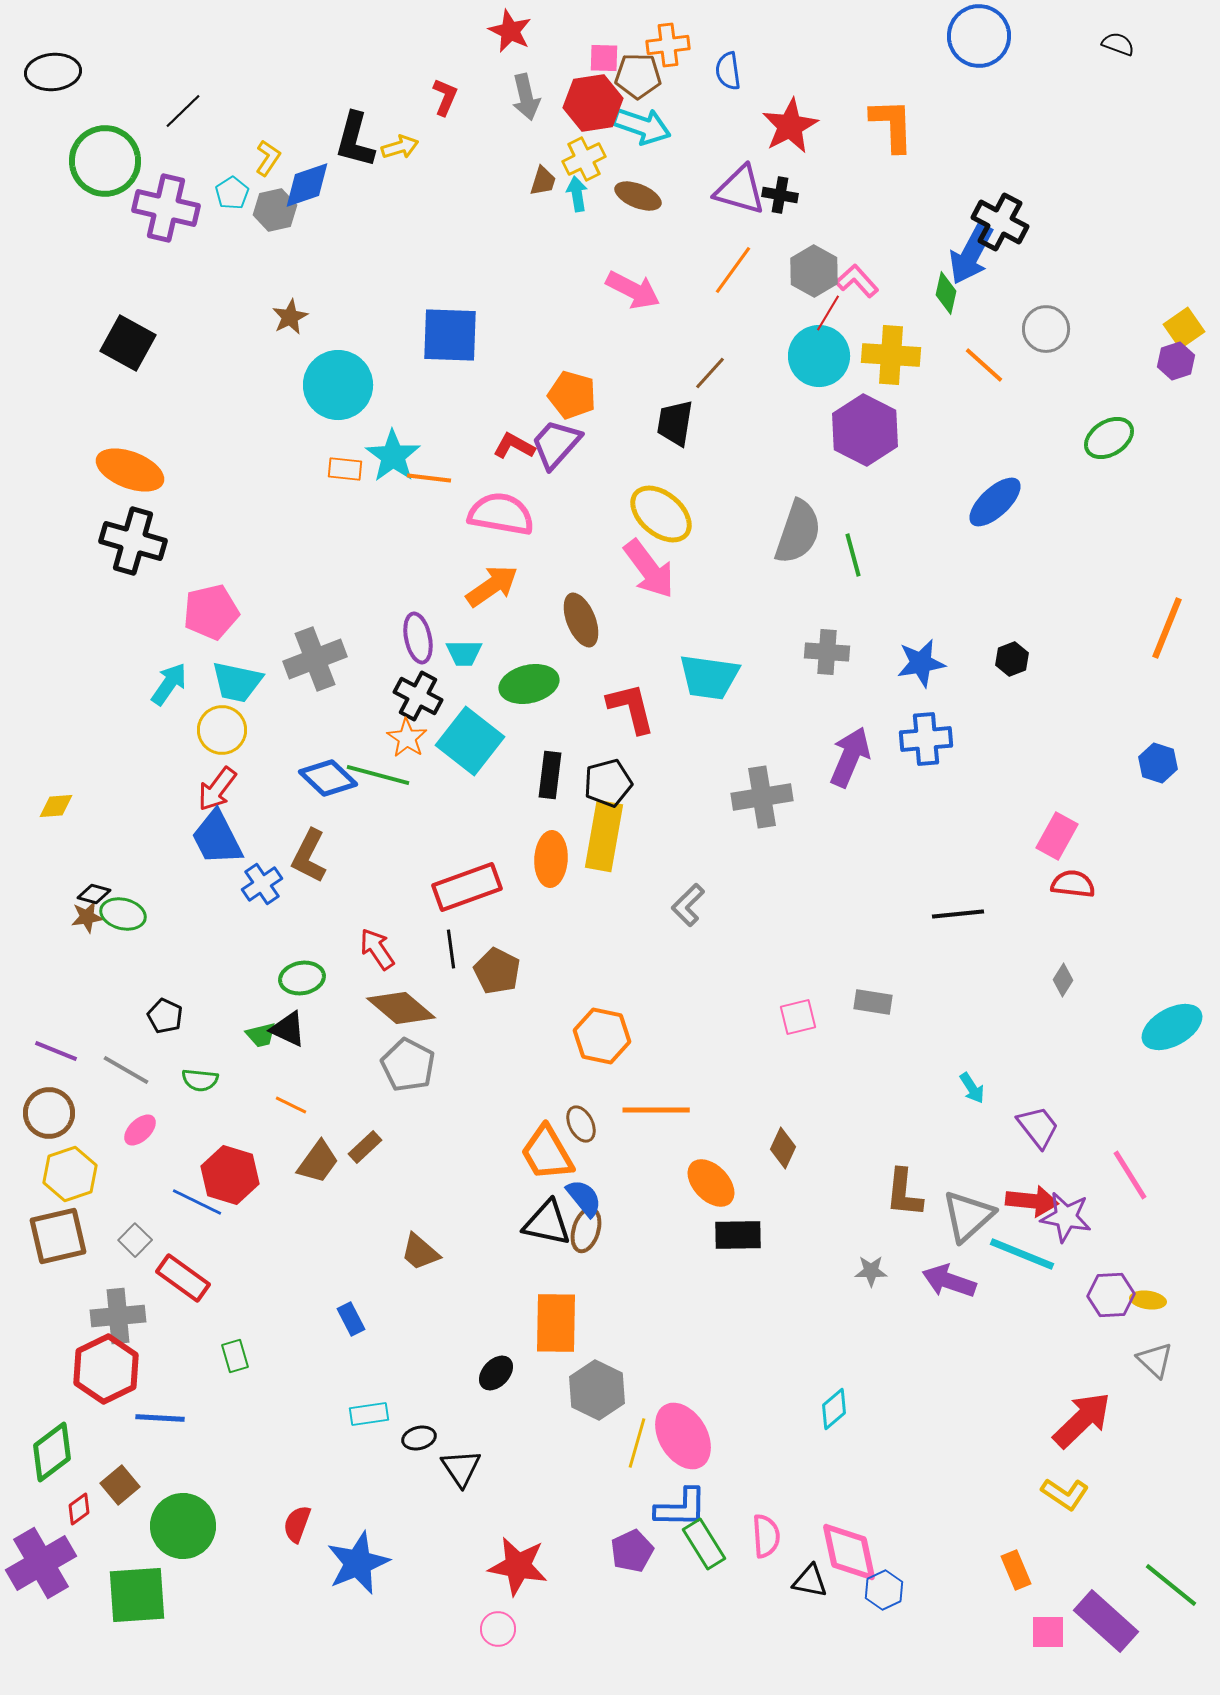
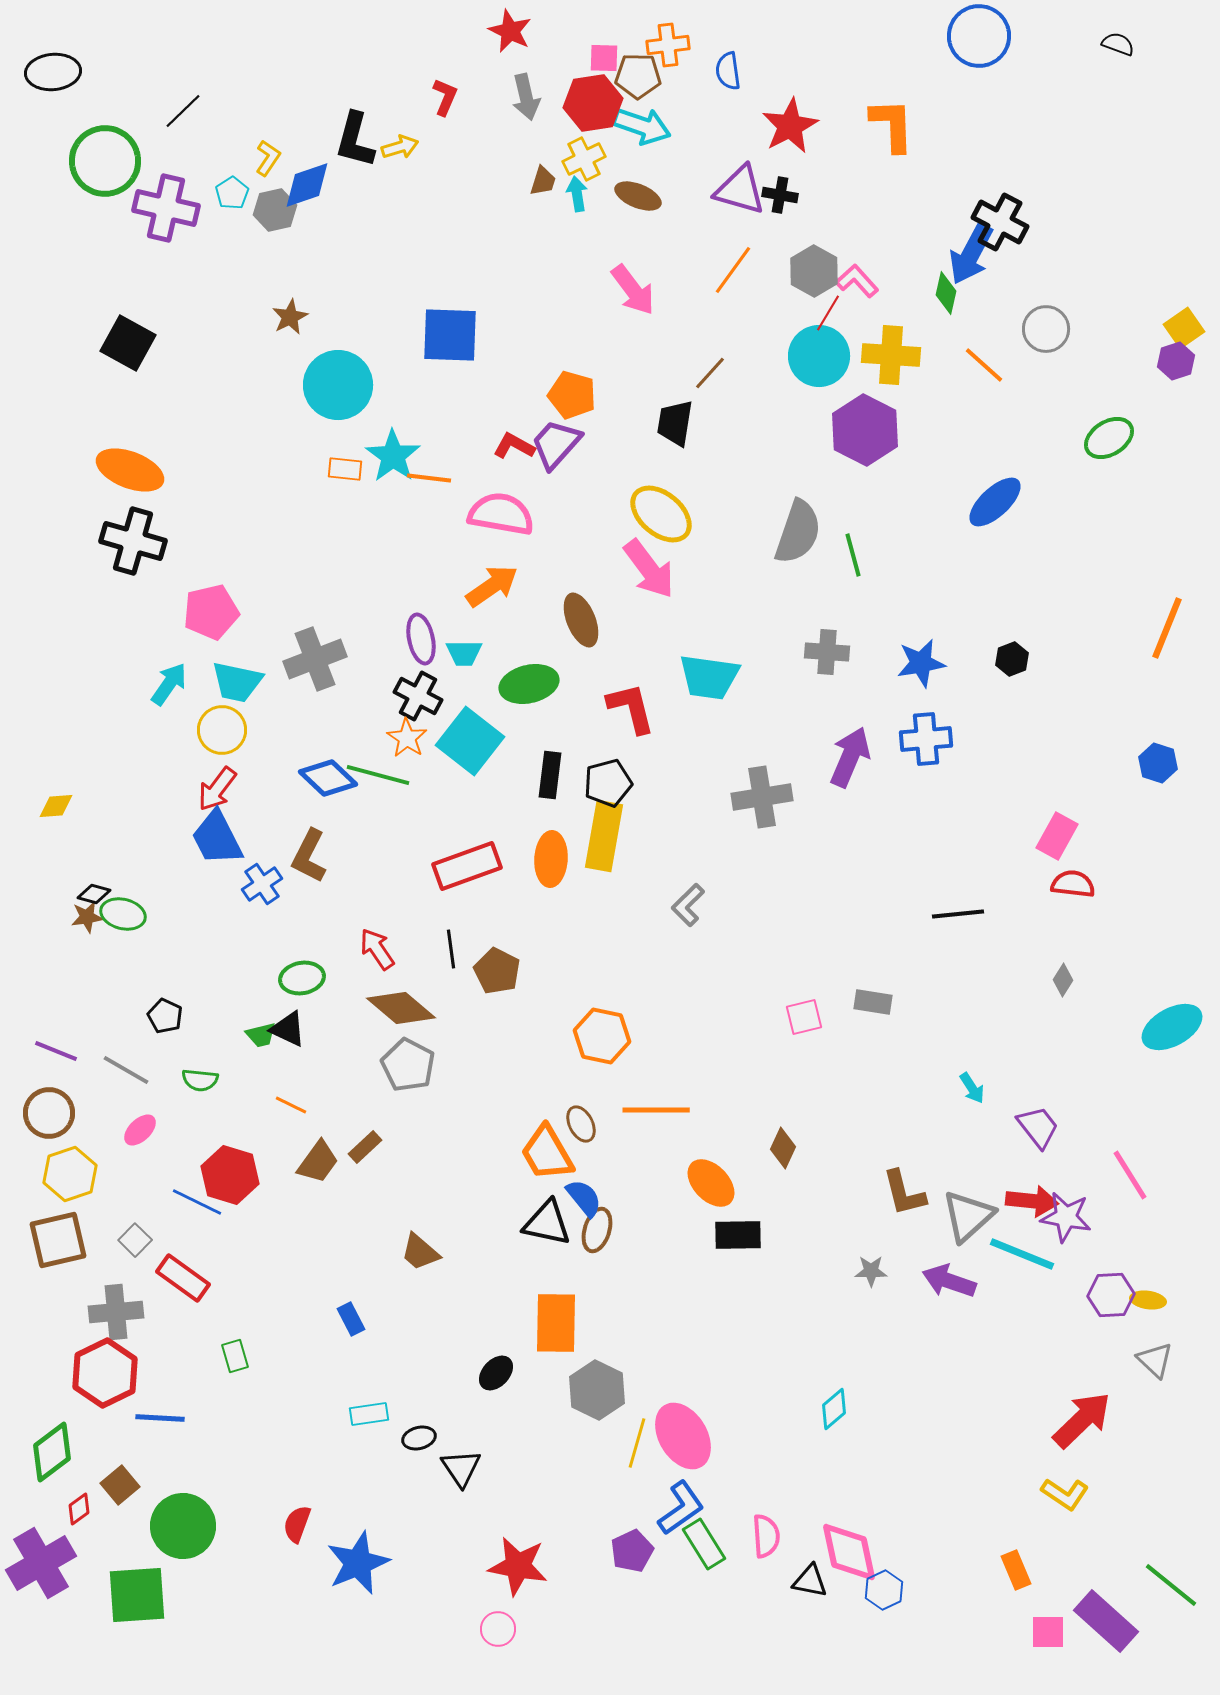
pink arrow at (633, 290): rotated 26 degrees clockwise
purple ellipse at (418, 638): moved 3 px right, 1 px down
red rectangle at (467, 887): moved 21 px up
pink square at (798, 1017): moved 6 px right
brown L-shape at (904, 1193): rotated 20 degrees counterclockwise
brown ellipse at (586, 1230): moved 11 px right
brown square at (58, 1236): moved 4 px down
gray cross at (118, 1316): moved 2 px left, 4 px up
red hexagon at (106, 1369): moved 1 px left, 4 px down
blue L-shape at (681, 1508): rotated 36 degrees counterclockwise
